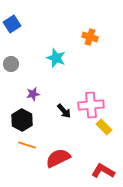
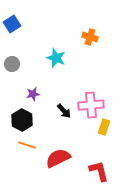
gray circle: moved 1 px right
yellow rectangle: rotated 63 degrees clockwise
red L-shape: moved 4 px left; rotated 45 degrees clockwise
